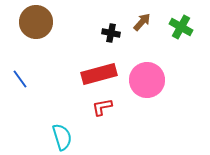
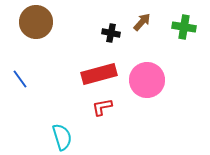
green cross: moved 3 px right; rotated 20 degrees counterclockwise
